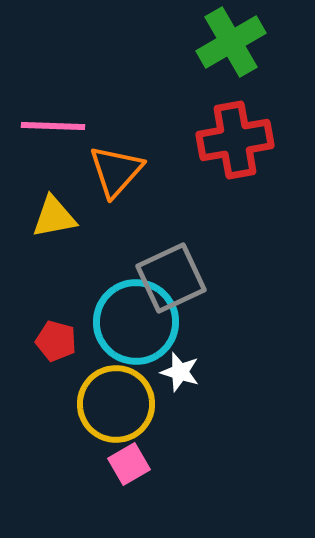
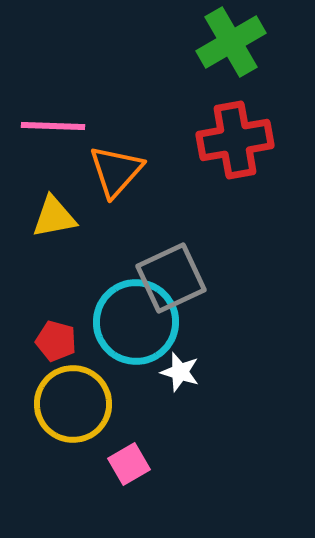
yellow circle: moved 43 px left
